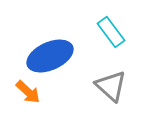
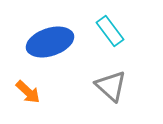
cyan rectangle: moved 1 px left, 1 px up
blue ellipse: moved 14 px up; rotated 6 degrees clockwise
